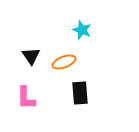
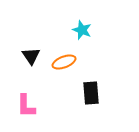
black rectangle: moved 11 px right
pink L-shape: moved 8 px down
